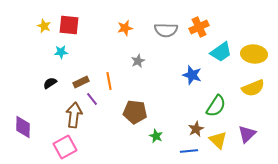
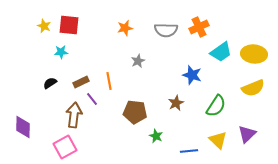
brown star: moved 20 px left, 26 px up
